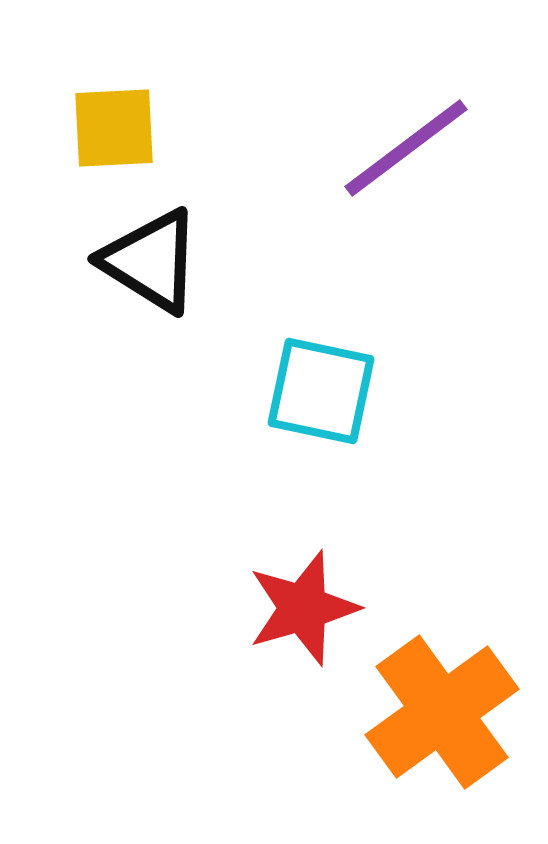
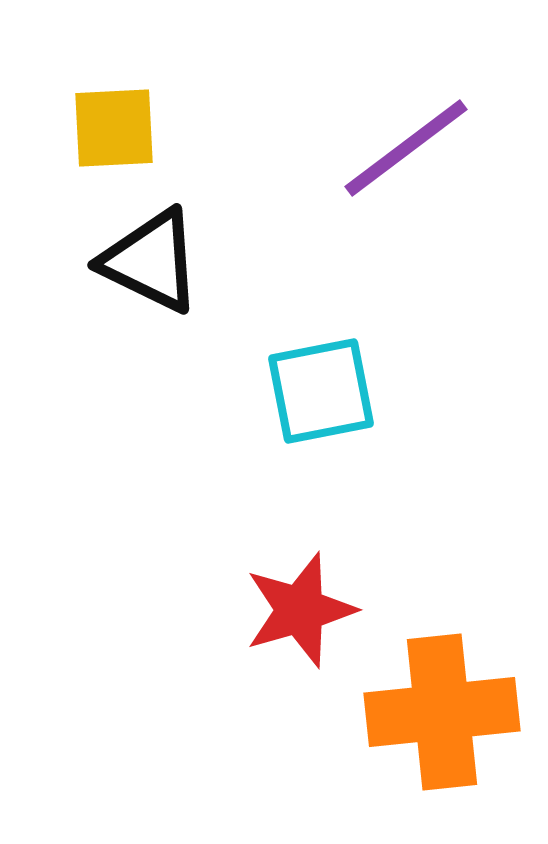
black triangle: rotated 6 degrees counterclockwise
cyan square: rotated 23 degrees counterclockwise
red star: moved 3 px left, 2 px down
orange cross: rotated 30 degrees clockwise
